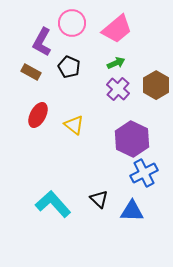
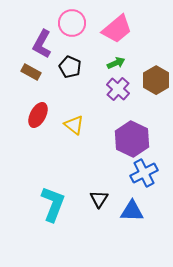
purple L-shape: moved 2 px down
black pentagon: moved 1 px right
brown hexagon: moved 5 px up
black triangle: rotated 18 degrees clockwise
cyan L-shape: rotated 63 degrees clockwise
